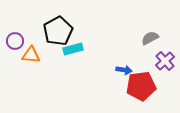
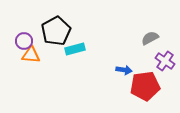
black pentagon: moved 2 px left
purple circle: moved 9 px right
cyan rectangle: moved 2 px right
purple cross: rotated 12 degrees counterclockwise
red pentagon: moved 4 px right
